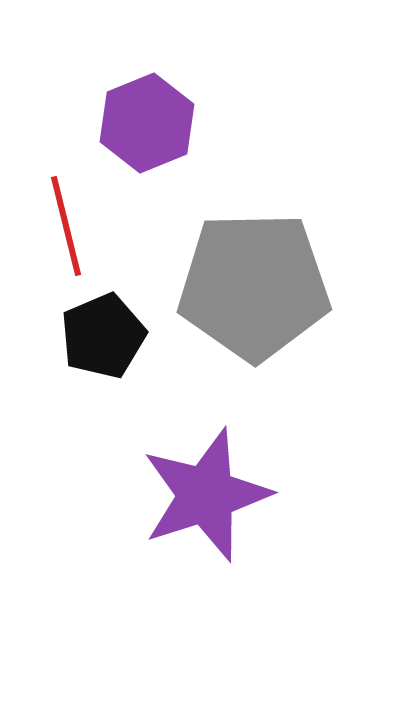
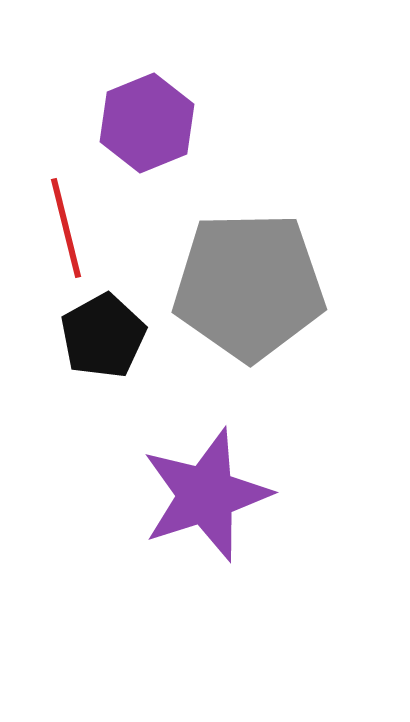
red line: moved 2 px down
gray pentagon: moved 5 px left
black pentagon: rotated 6 degrees counterclockwise
